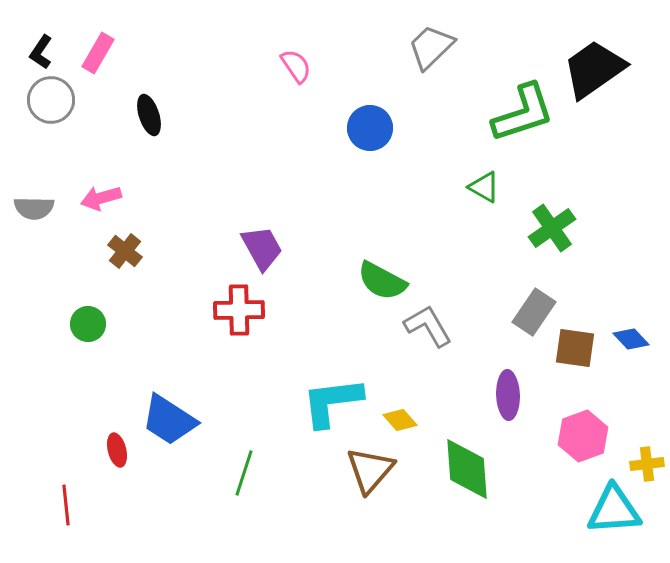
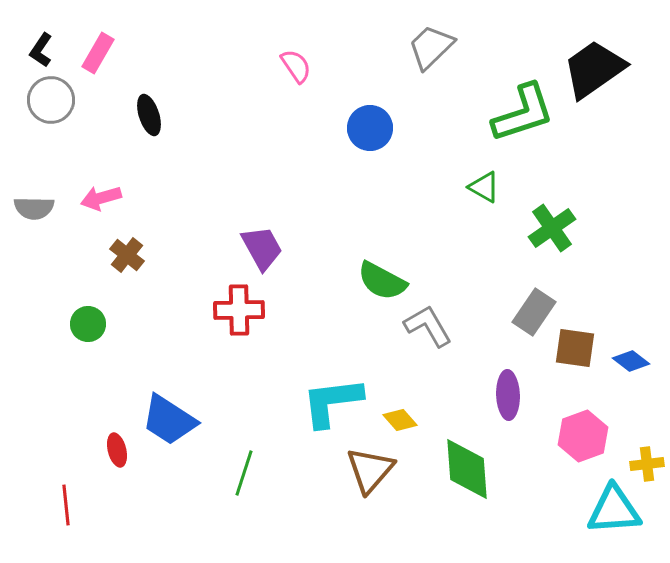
black L-shape: moved 2 px up
brown cross: moved 2 px right, 4 px down
blue diamond: moved 22 px down; rotated 9 degrees counterclockwise
